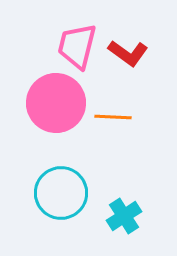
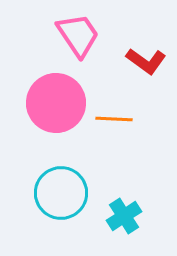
pink trapezoid: moved 1 px right, 11 px up; rotated 132 degrees clockwise
red L-shape: moved 18 px right, 8 px down
orange line: moved 1 px right, 2 px down
